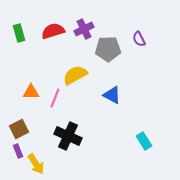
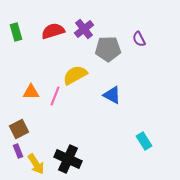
purple cross: rotated 12 degrees counterclockwise
green rectangle: moved 3 px left, 1 px up
pink line: moved 2 px up
black cross: moved 23 px down
